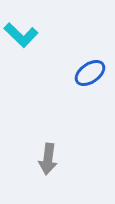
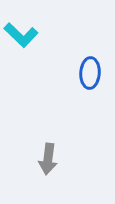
blue ellipse: rotated 52 degrees counterclockwise
